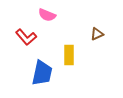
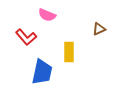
brown triangle: moved 2 px right, 5 px up
yellow rectangle: moved 3 px up
blue trapezoid: moved 1 px up
